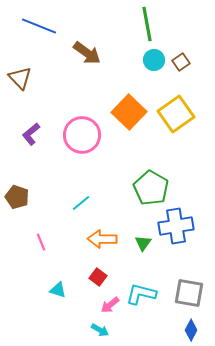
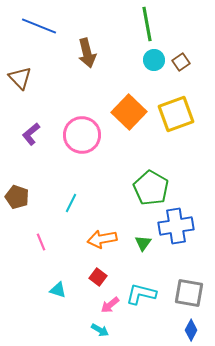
brown arrow: rotated 40 degrees clockwise
yellow square: rotated 15 degrees clockwise
cyan line: moved 10 px left; rotated 24 degrees counterclockwise
orange arrow: rotated 12 degrees counterclockwise
